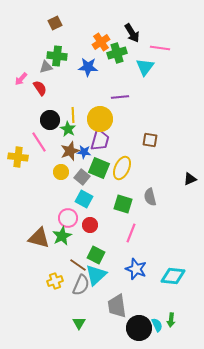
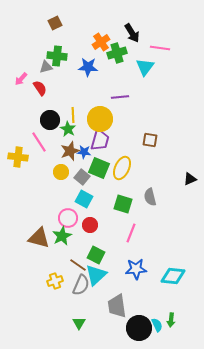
blue star at (136, 269): rotated 25 degrees counterclockwise
